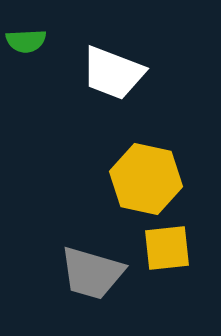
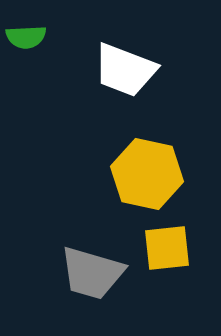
green semicircle: moved 4 px up
white trapezoid: moved 12 px right, 3 px up
yellow hexagon: moved 1 px right, 5 px up
